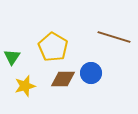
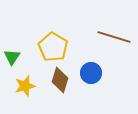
brown diamond: moved 3 px left, 1 px down; rotated 75 degrees counterclockwise
